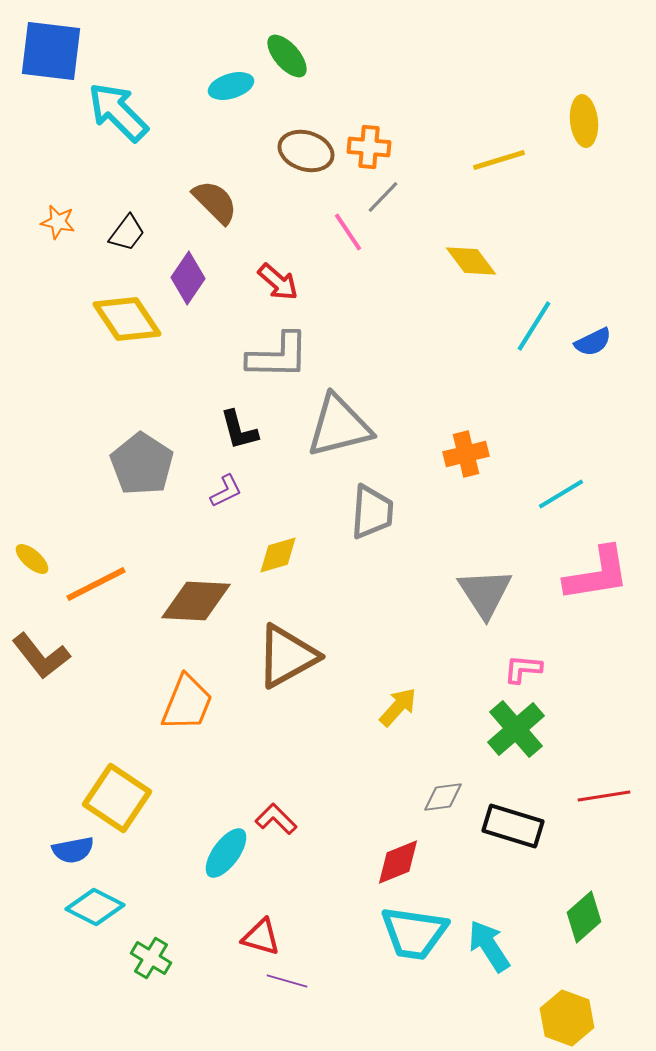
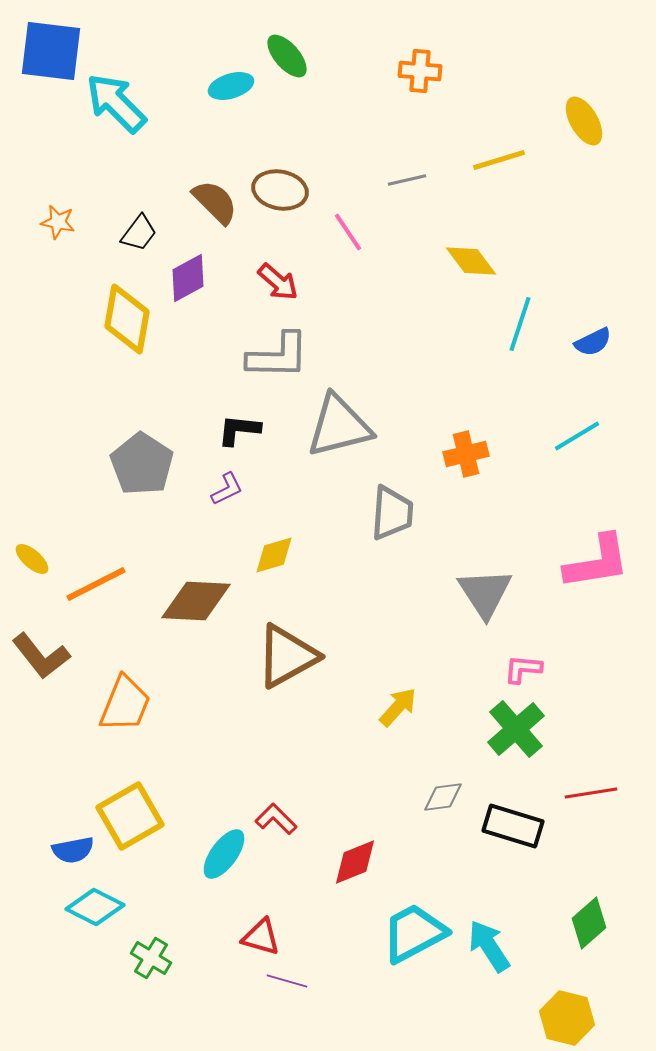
cyan arrow at (118, 112): moved 2 px left, 9 px up
yellow ellipse at (584, 121): rotated 24 degrees counterclockwise
orange cross at (369, 147): moved 51 px right, 76 px up
brown ellipse at (306, 151): moved 26 px left, 39 px down; rotated 6 degrees counterclockwise
gray line at (383, 197): moved 24 px right, 17 px up; rotated 33 degrees clockwise
black trapezoid at (127, 233): moved 12 px right
purple diamond at (188, 278): rotated 27 degrees clockwise
yellow diamond at (127, 319): rotated 44 degrees clockwise
cyan line at (534, 326): moved 14 px left, 2 px up; rotated 14 degrees counterclockwise
black L-shape at (239, 430): rotated 111 degrees clockwise
purple L-shape at (226, 491): moved 1 px right, 2 px up
cyan line at (561, 494): moved 16 px right, 58 px up
gray trapezoid at (372, 512): moved 20 px right, 1 px down
yellow diamond at (278, 555): moved 4 px left
pink L-shape at (597, 574): moved 12 px up
orange trapezoid at (187, 703): moved 62 px left, 1 px down
red line at (604, 796): moved 13 px left, 3 px up
yellow square at (117, 798): moved 13 px right, 18 px down; rotated 26 degrees clockwise
cyan ellipse at (226, 853): moved 2 px left, 1 px down
red diamond at (398, 862): moved 43 px left
green diamond at (584, 917): moved 5 px right, 6 px down
cyan trapezoid at (414, 933): rotated 144 degrees clockwise
yellow hexagon at (567, 1018): rotated 6 degrees counterclockwise
